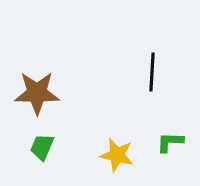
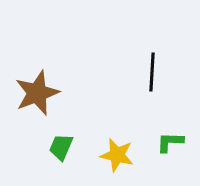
brown star: rotated 21 degrees counterclockwise
green trapezoid: moved 19 px right
